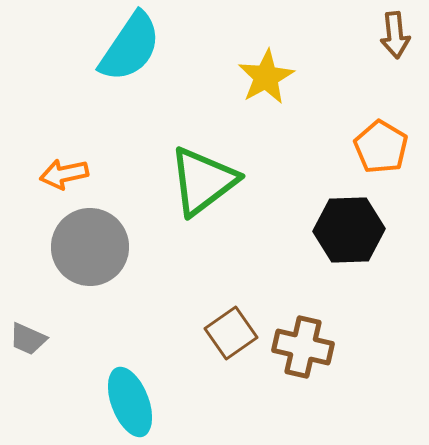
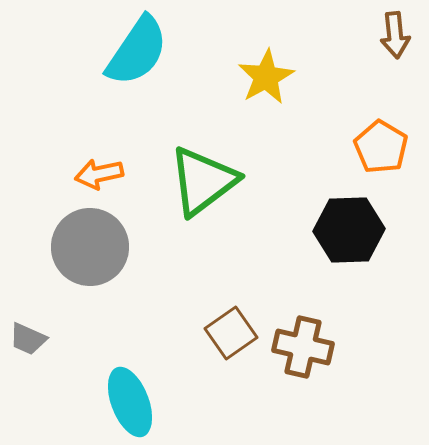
cyan semicircle: moved 7 px right, 4 px down
orange arrow: moved 35 px right
